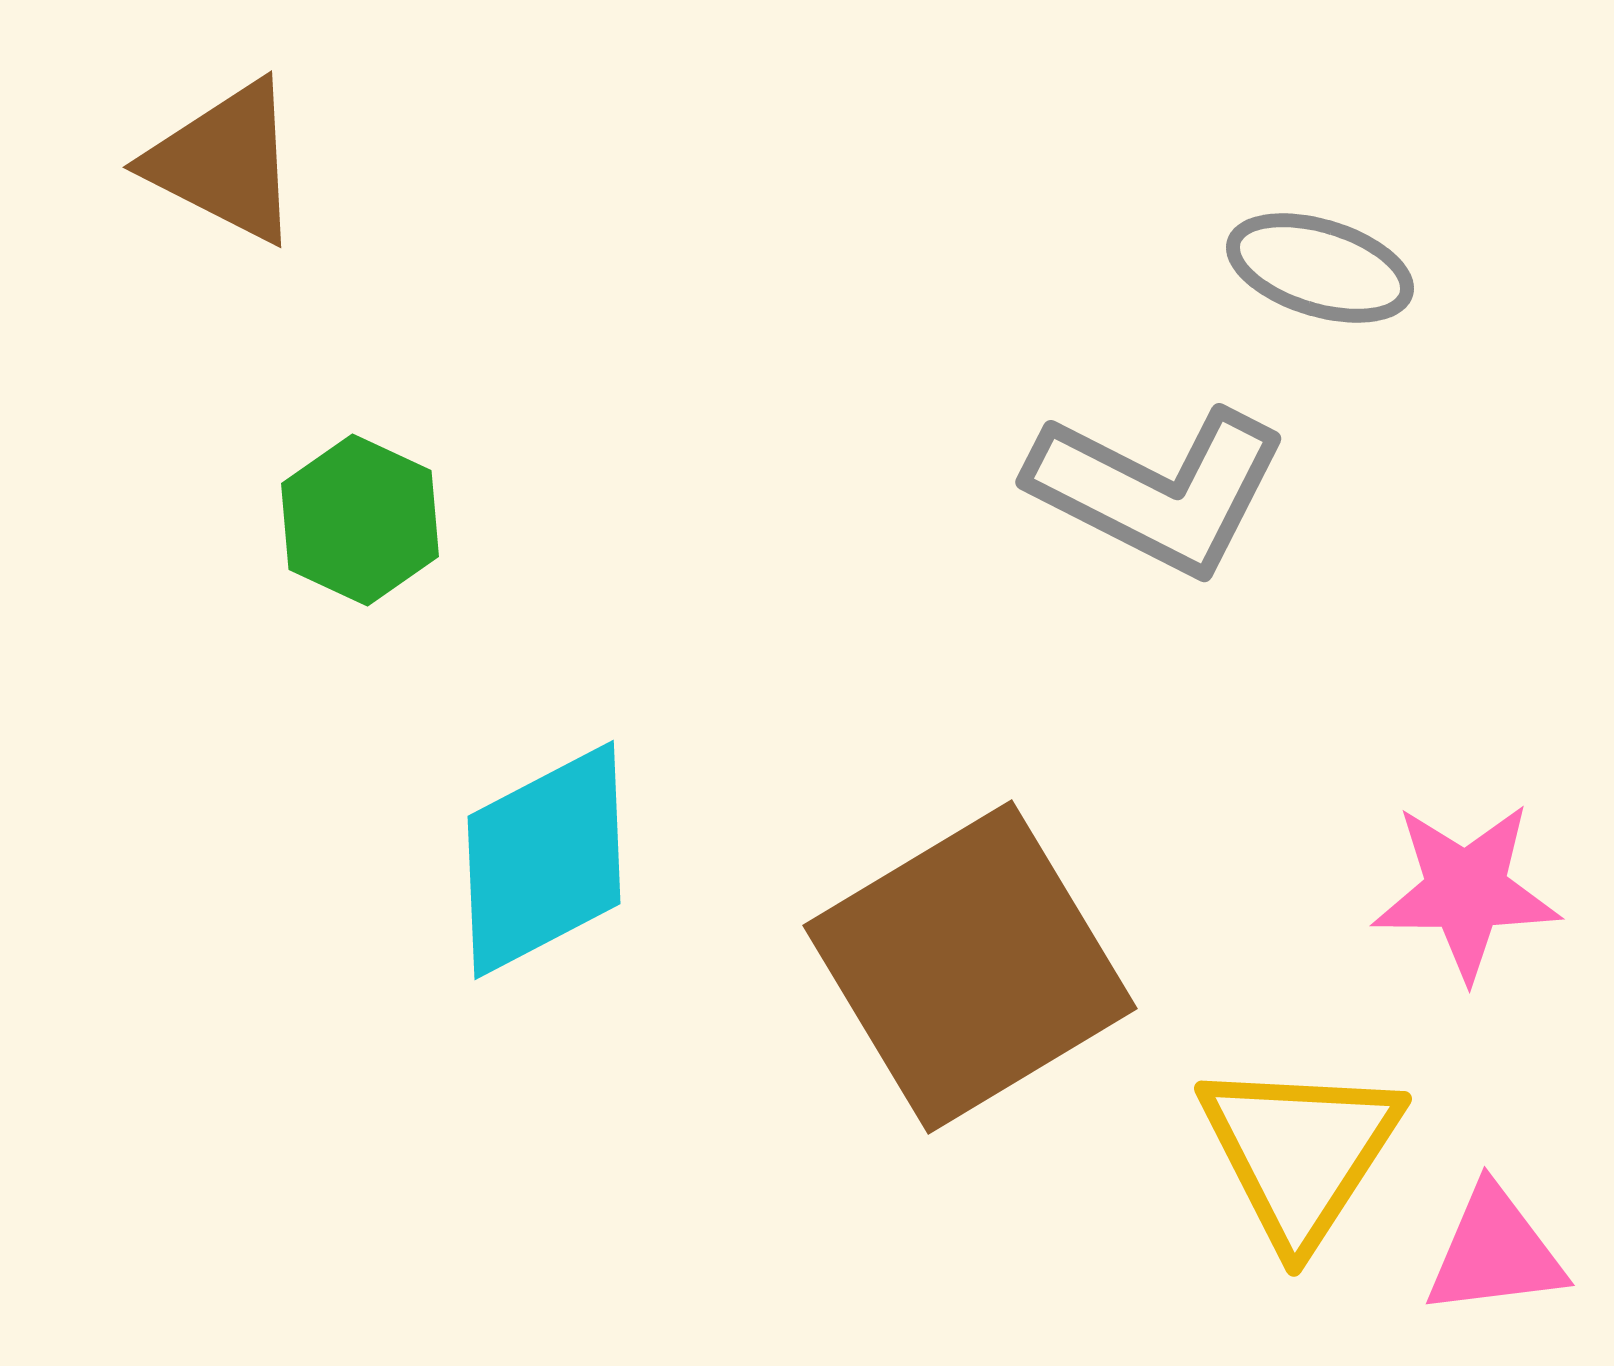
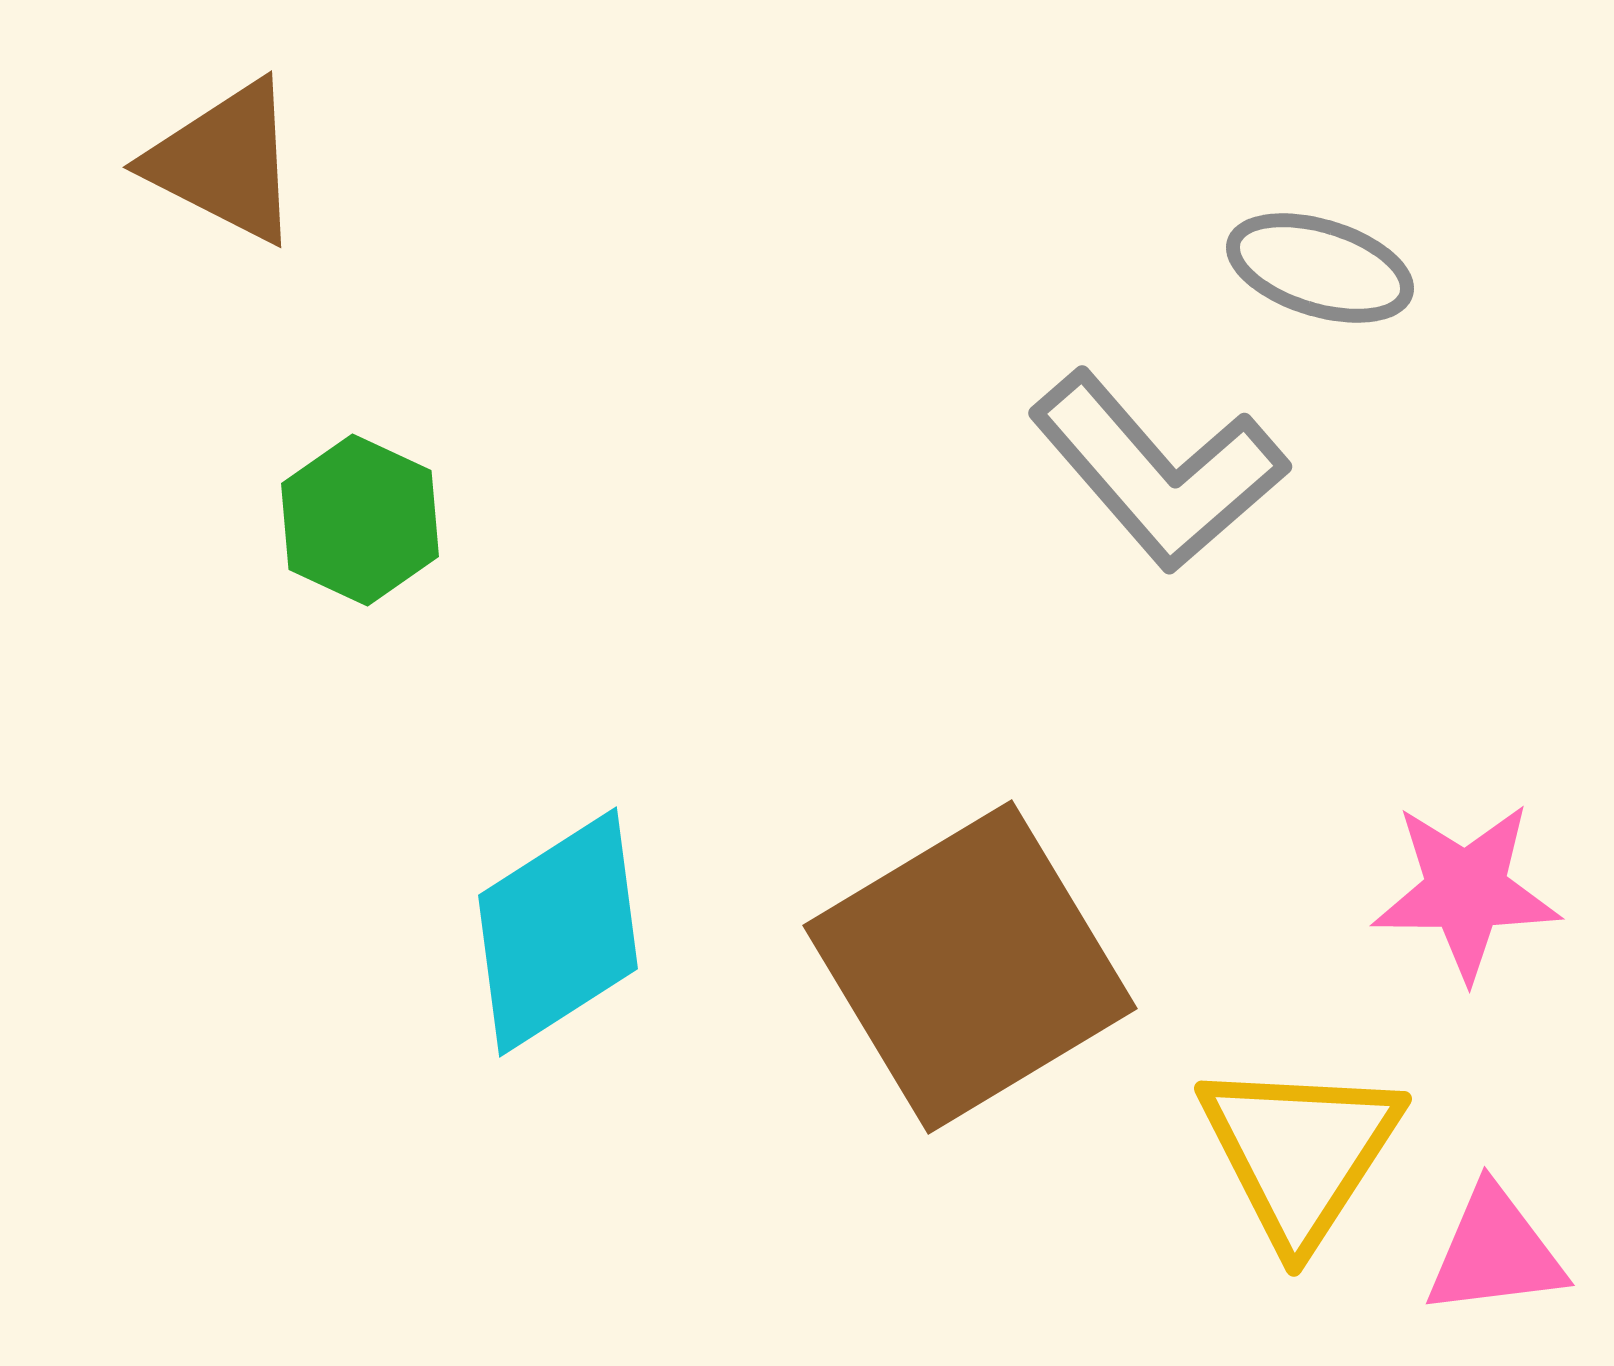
gray L-shape: moved 19 px up; rotated 22 degrees clockwise
cyan diamond: moved 14 px right, 72 px down; rotated 5 degrees counterclockwise
